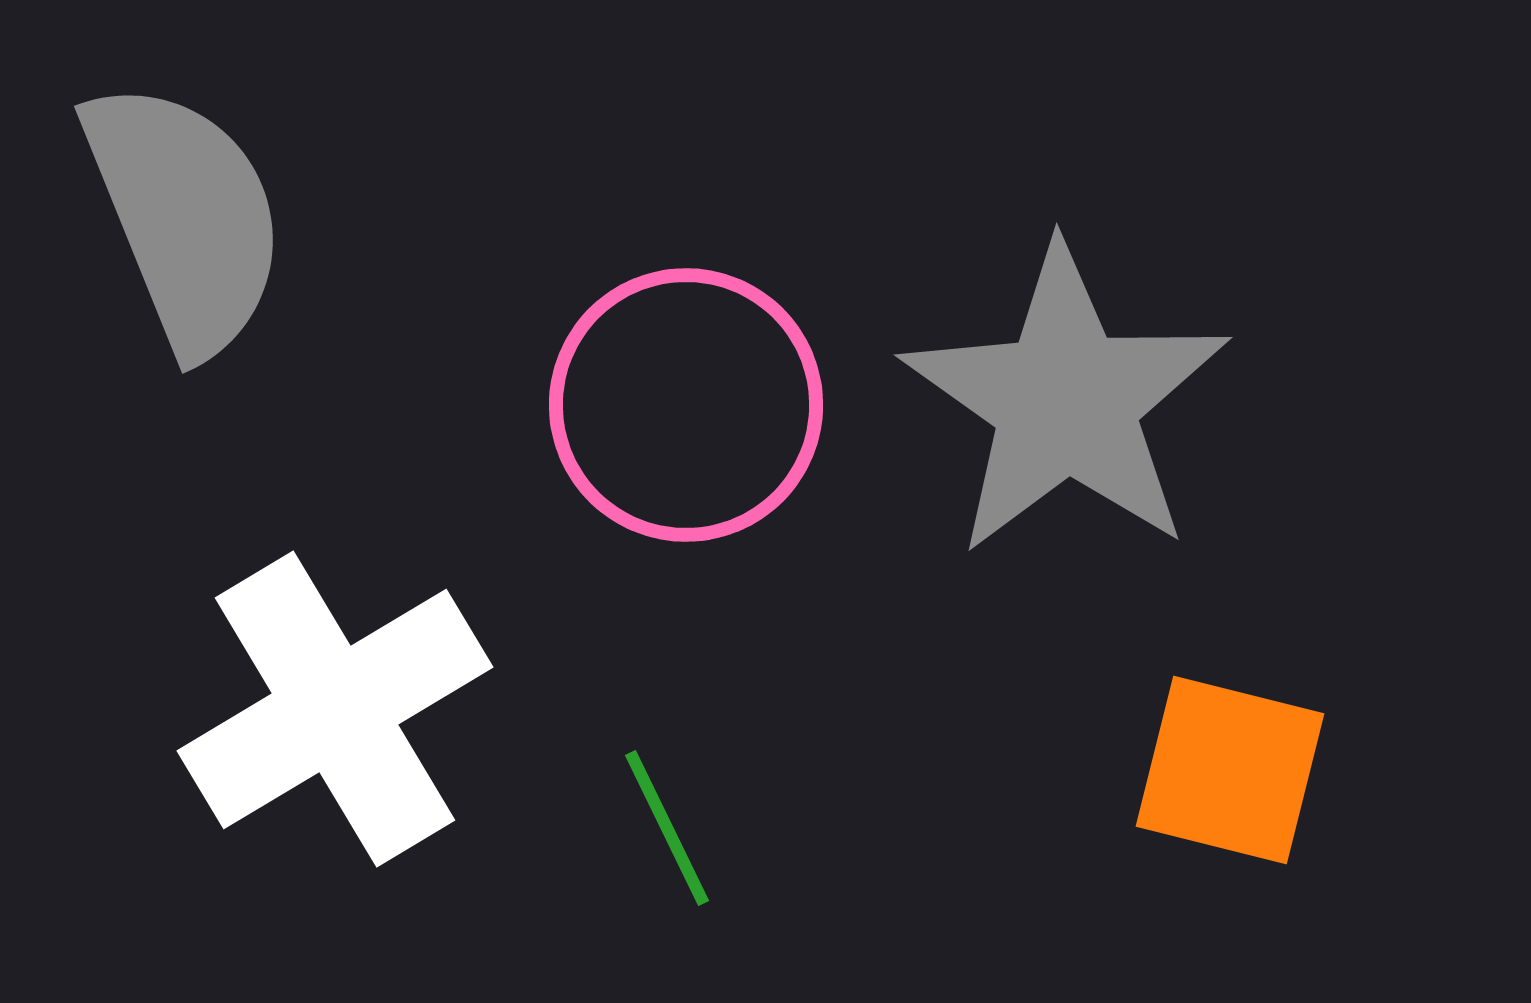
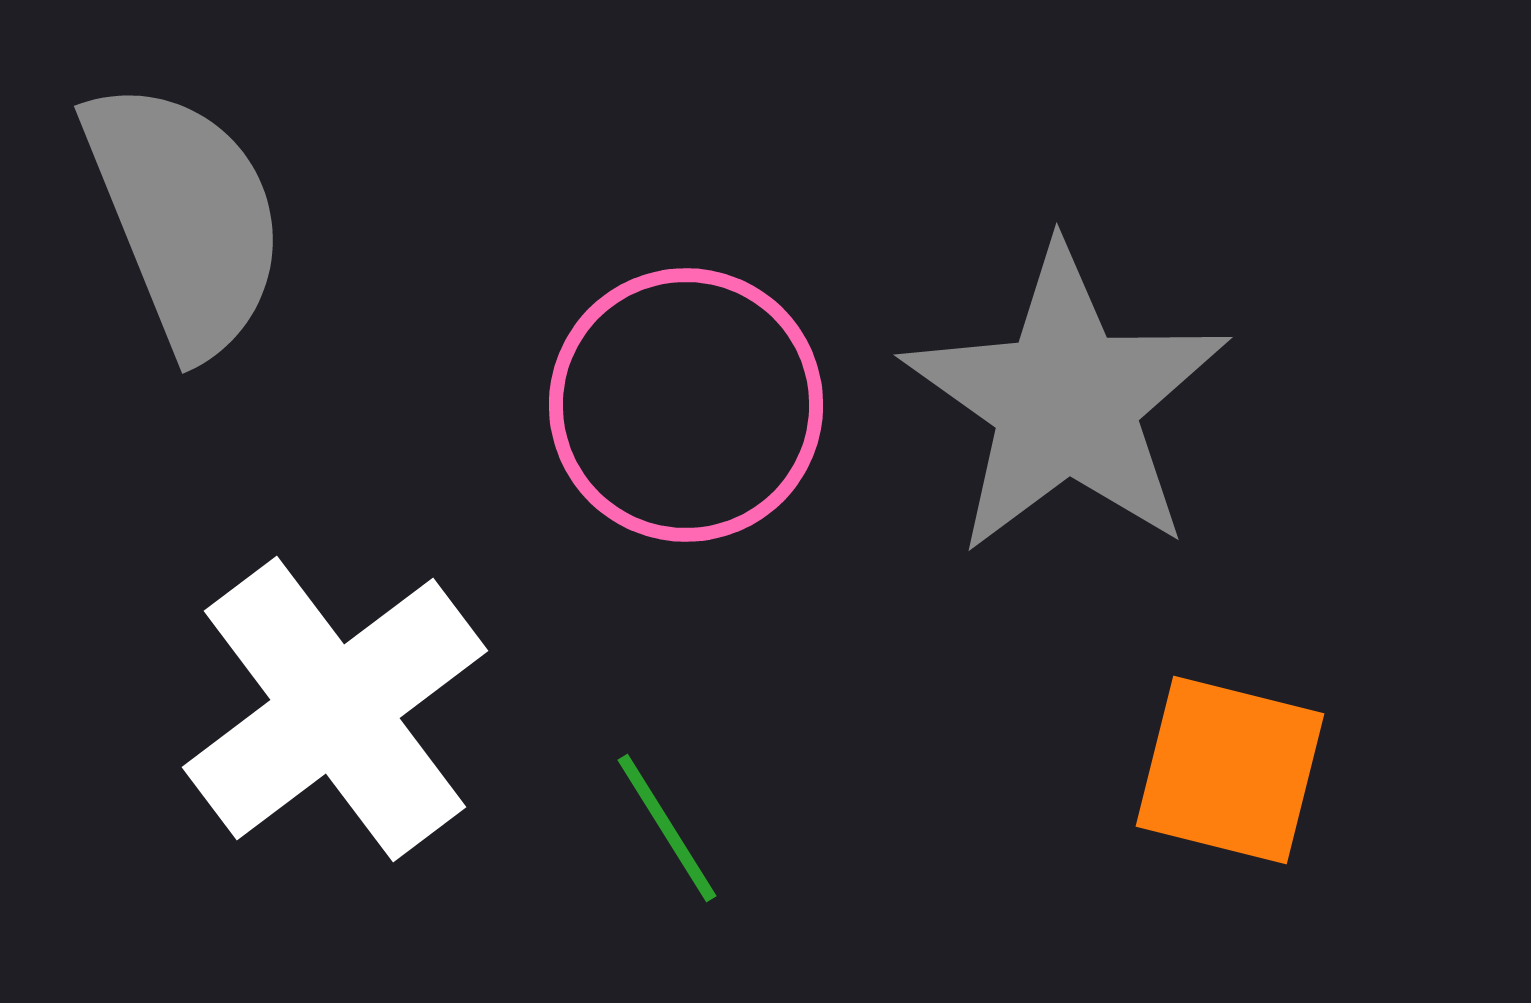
white cross: rotated 6 degrees counterclockwise
green line: rotated 6 degrees counterclockwise
